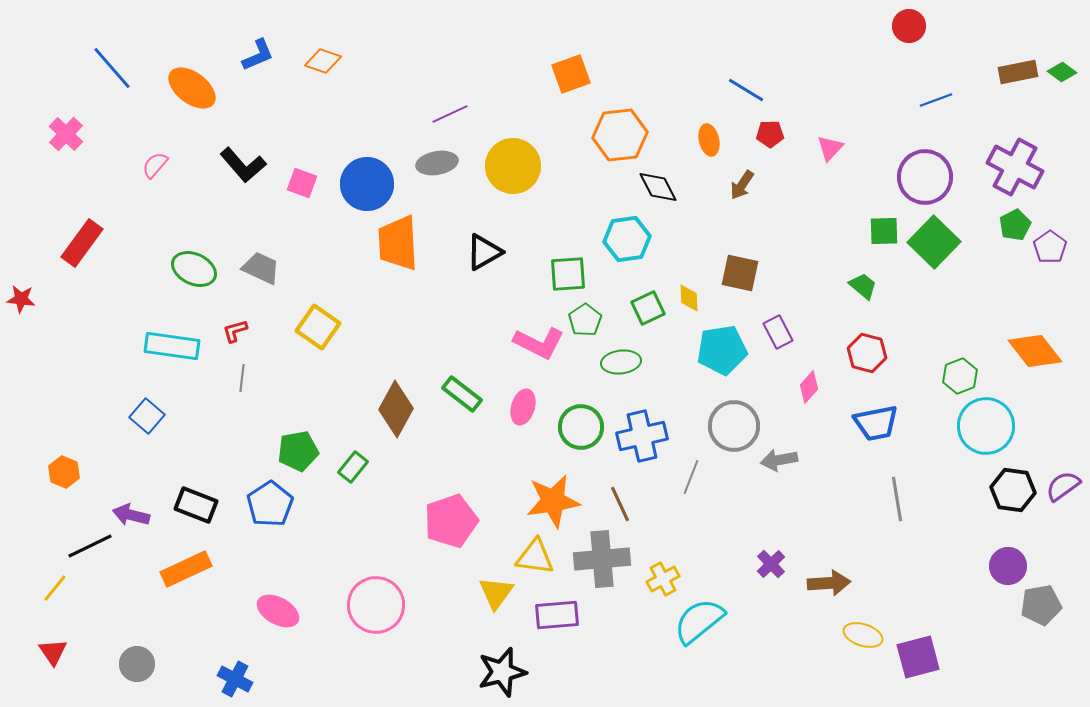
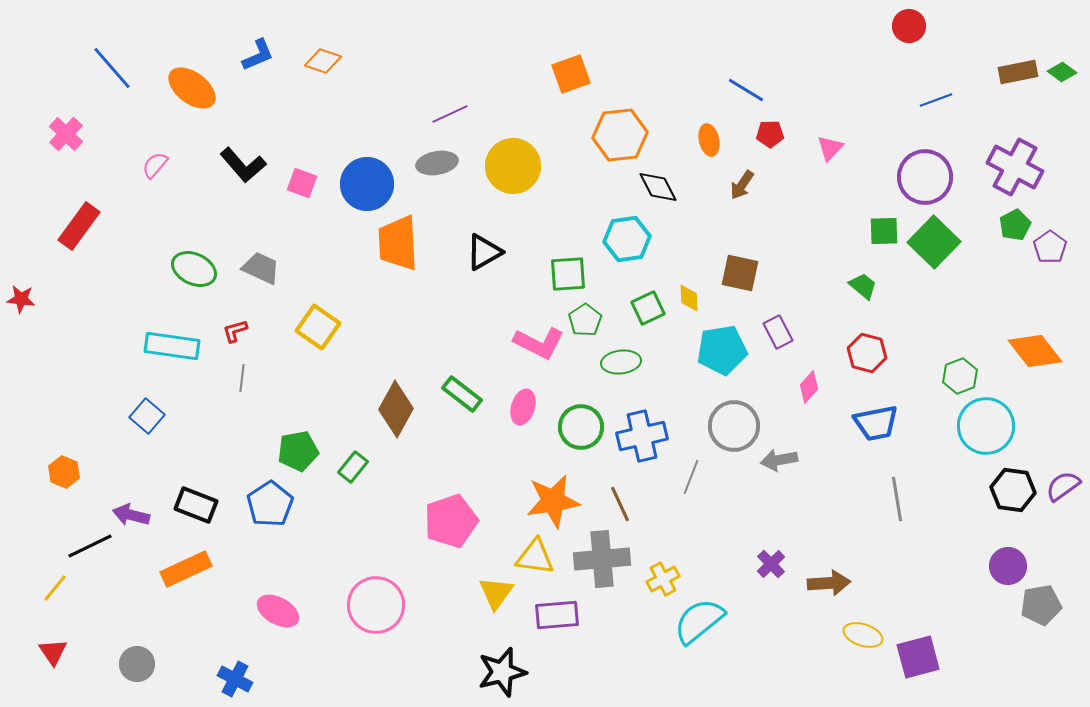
red rectangle at (82, 243): moved 3 px left, 17 px up
